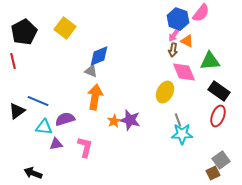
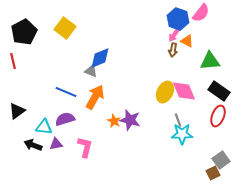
blue diamond: moved 1 px right, 2 px down
pink diamond: moved 19 px down
orange arrow: rotated 20 degrees clockwise
blue line: moved 28 px right, 9 px up
orange star: rotated 16 degrees counterclockwise
black arrow: moved 28 px up
